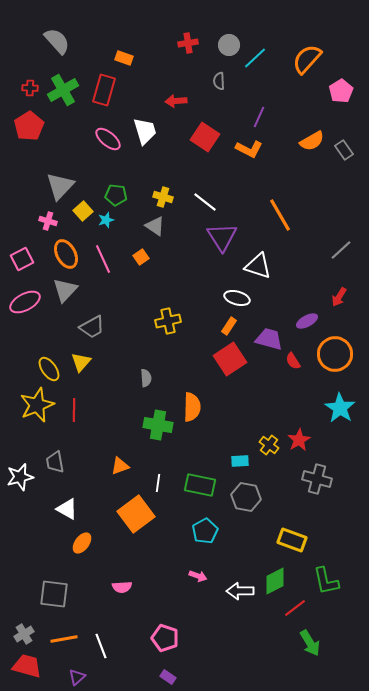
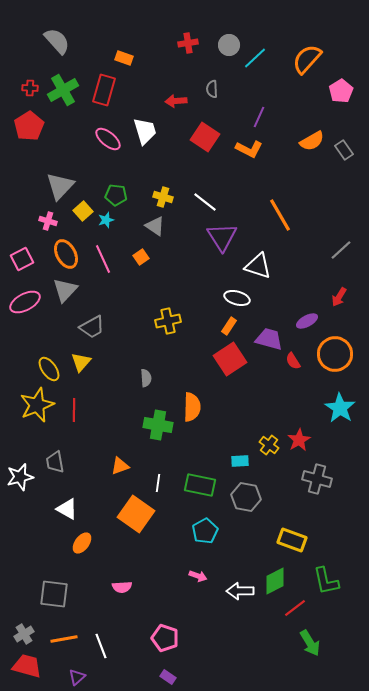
gray semicircle at (219, 81): moved 7 px left, 8 px down
orange square at (136, 514): rotated 18 degrees counterclockwise
